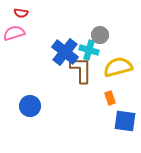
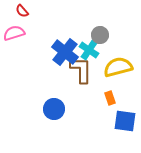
red semicircle: moved 1 px right, 2 px up; rotated 40 degrees clockwise
cyan cross: rotated 18 degrees clockwise
blue circle: moved 24 px right, 3 px down
